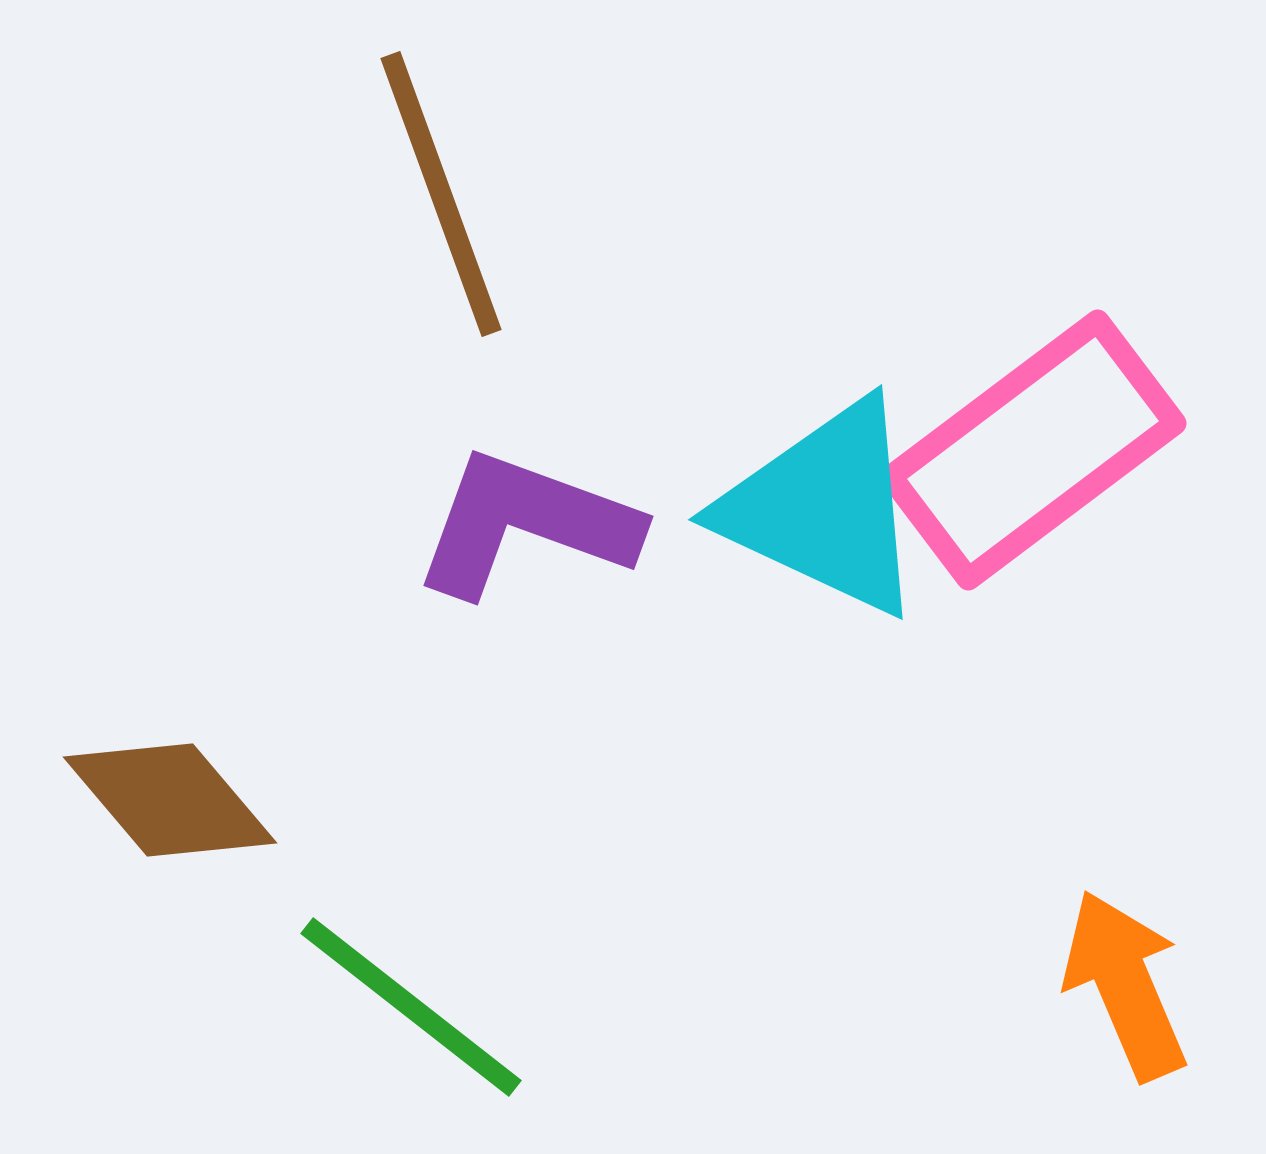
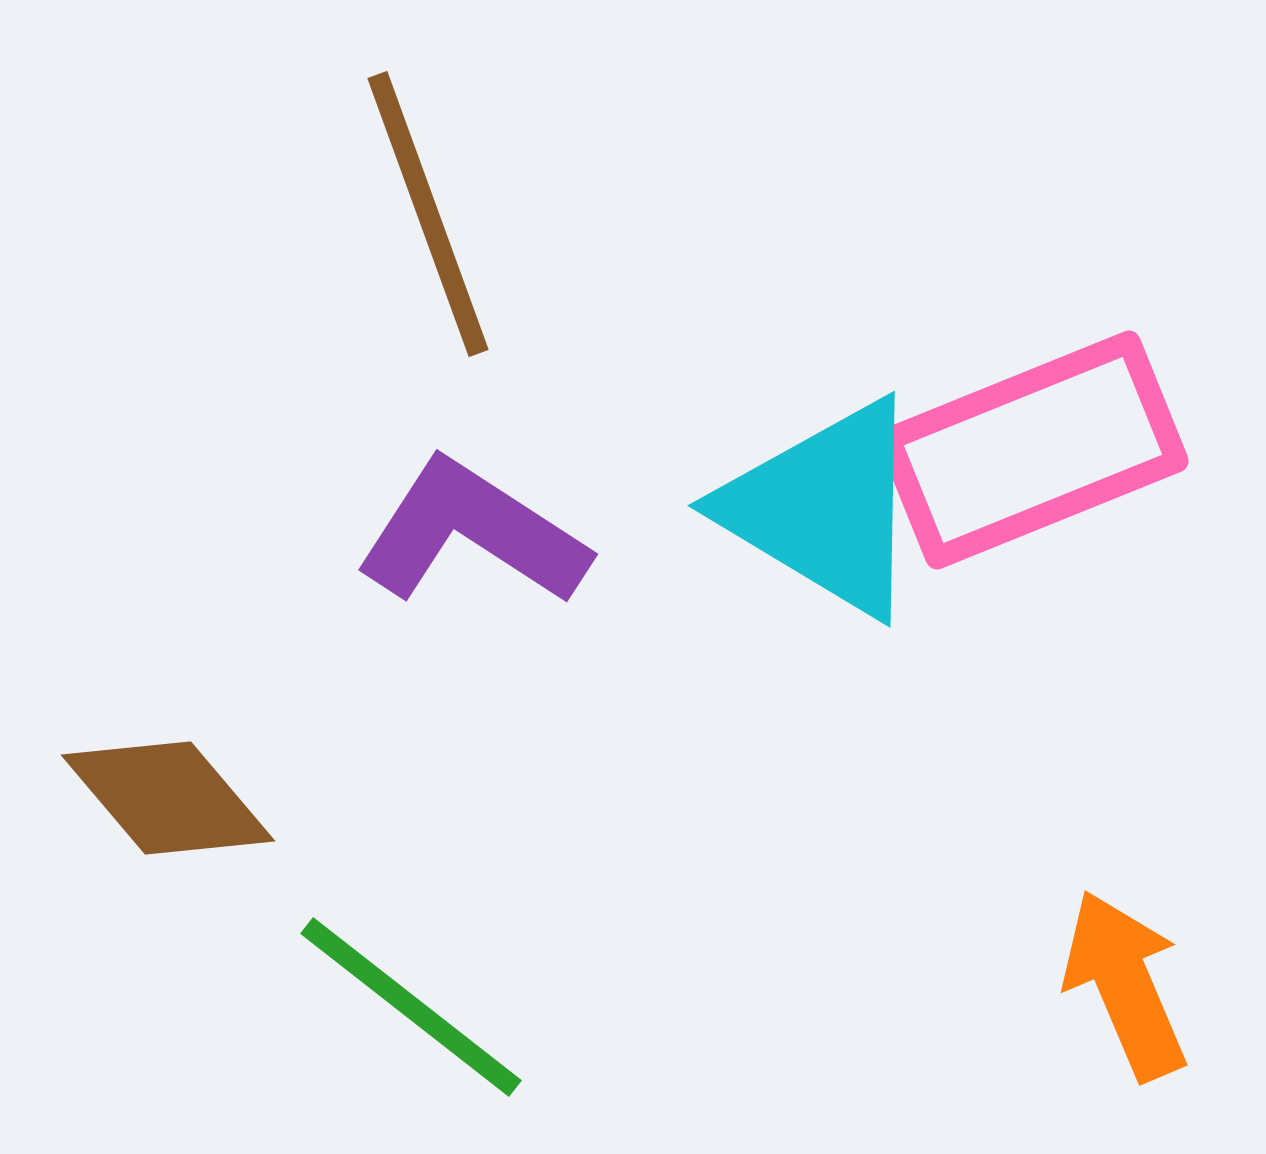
brown line: moved 13 px left, 20 px down
pink rectangle: rotated 15 degrees clockwise
cyan triangle: rotated 6 degrees clockwise
purple L-shape: moved 54 px left, 9 px down; rotated 13 degrees clockwise
brown diamond: moved 2 px left, 2 px up
